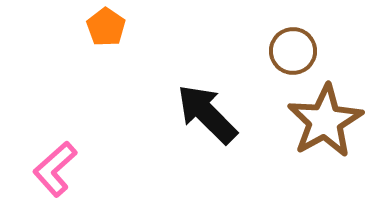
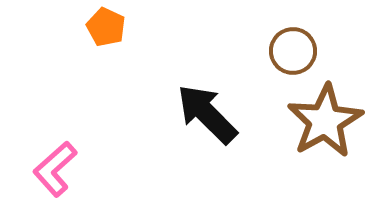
orange pentagon: rotated 9 degrees counterclockwise
